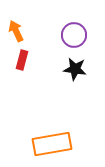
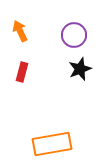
orange arrow: moved 4 px right
red rectangle: moved 12 px down
black star: moved 5 px right; rotated 30 degrees counterclockwise
